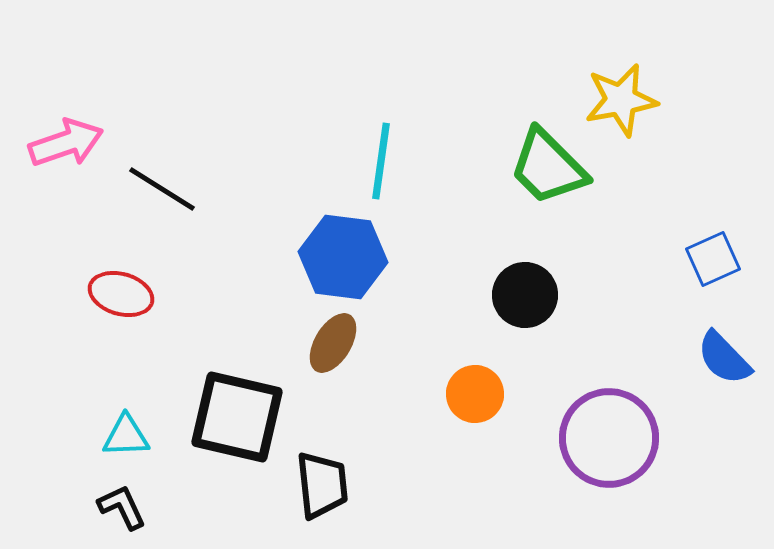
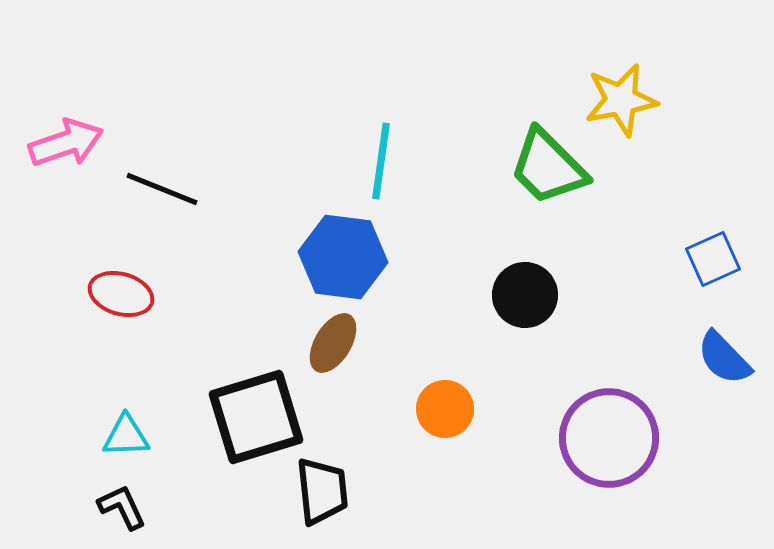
black line: rotated 10 degrees counterclockwise
orange circle: moved 30 px left, 15 px down
black square: moved 19 px right; rotated 30 degrees counterclockwise
black trapezoid: moved 6 px down
